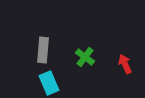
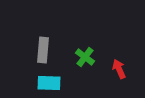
red arrow: moved 6 px left, 5 px down
cyan rectangle: rotated 65 degrees counterclockwise
